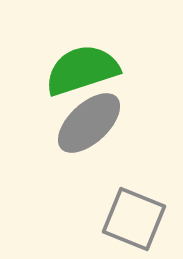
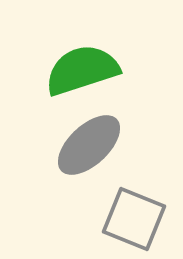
gray ellipse: moved 22 px down
